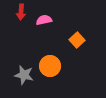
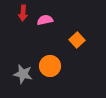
red arrow: moved 2 px right, 1 px down
pink semicircle: moved 1 px right
gray star: moved 1 px left, 1 px up
